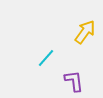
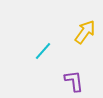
cyan line: moved 3 px left, 7 px up
